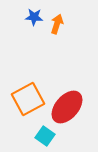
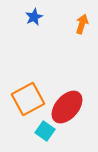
blue star: rotated 30 degrees counterclockwise
orange arrow: moved 25 px right
cyan square: moved 5 px up
